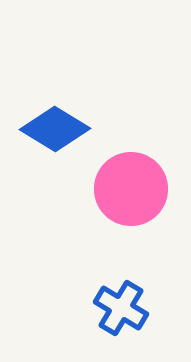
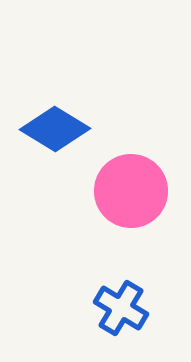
pink circle: moved 2 px down
